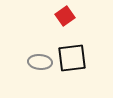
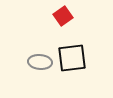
red square: moved 2 px left
